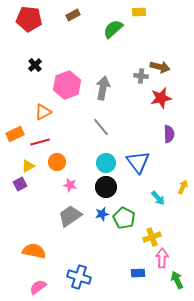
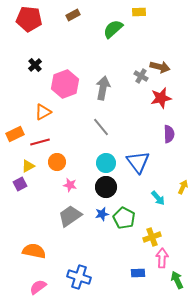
gray cross: rotated 24 degrees clockwise
pink hexagon: moved 2 px left, 1 px up
